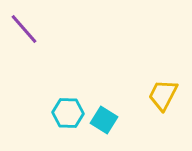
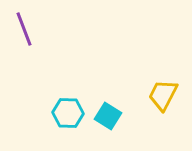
purple line: rotated 20 degrees clockwise
cyan square: moved 4 px right, 4 px up
